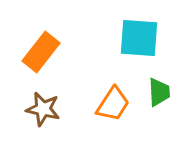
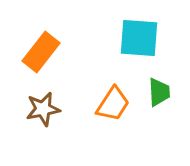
brown star: rotated 24 degrees counterclockwise
